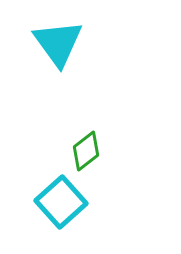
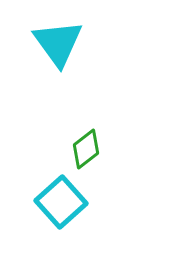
green diamond: moved 2 px up
